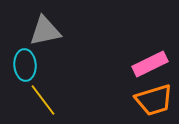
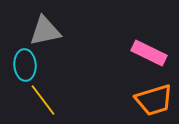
pink rectangle: moved 1 px left, 11 px up; rotated 52 degrees clockwise
